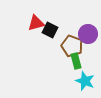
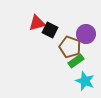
red triangle: moved 1 px right
purple circle: moved 2 px left
brown pentagon: moved 2 px left, 1 px down
green rectangle: rotated 70 degrees clockwise
